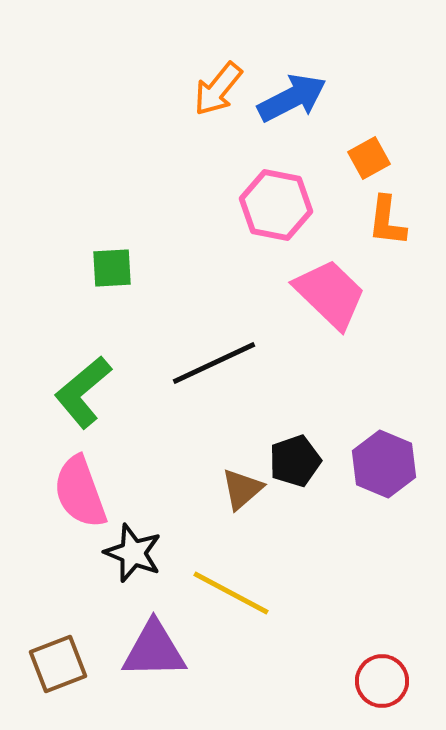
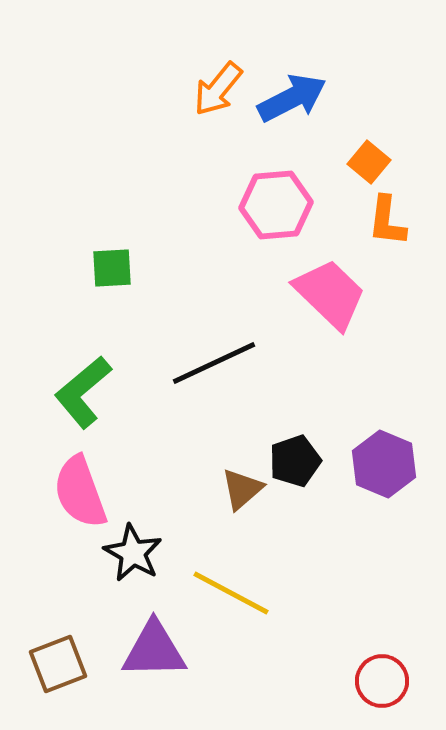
orange square: moved 4 px down; rotated 21 degrees counterclockwise
pink hexagon: rotated 16 degrees counterclockwise
black star: rotated 8 degrees clockwise
